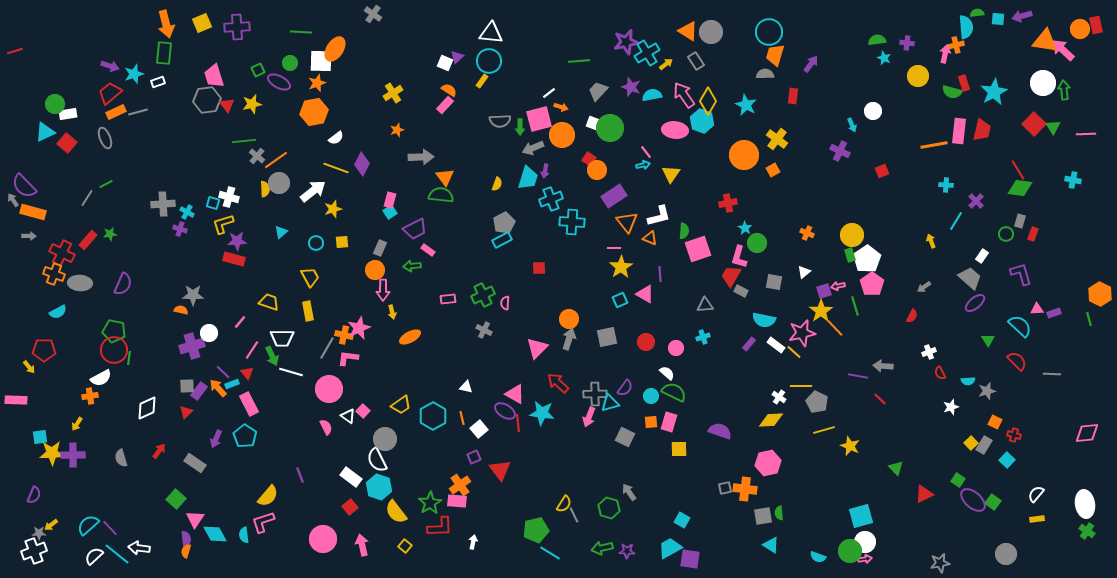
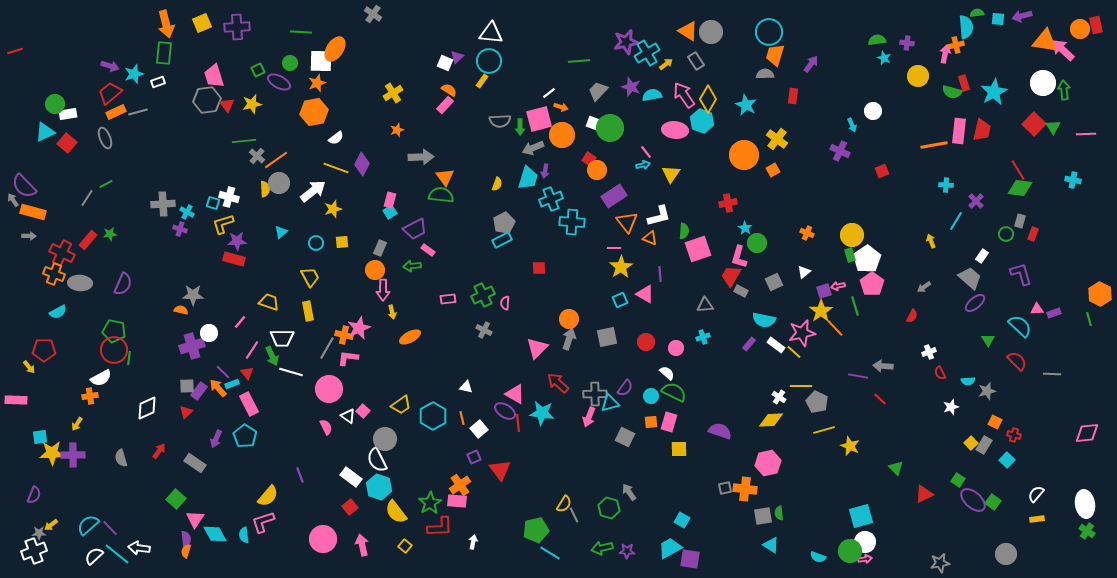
yellow diamond at (708, 101): moved 2 px up
gray square at (774, 282): rotated 36 degrees counterclockwise
